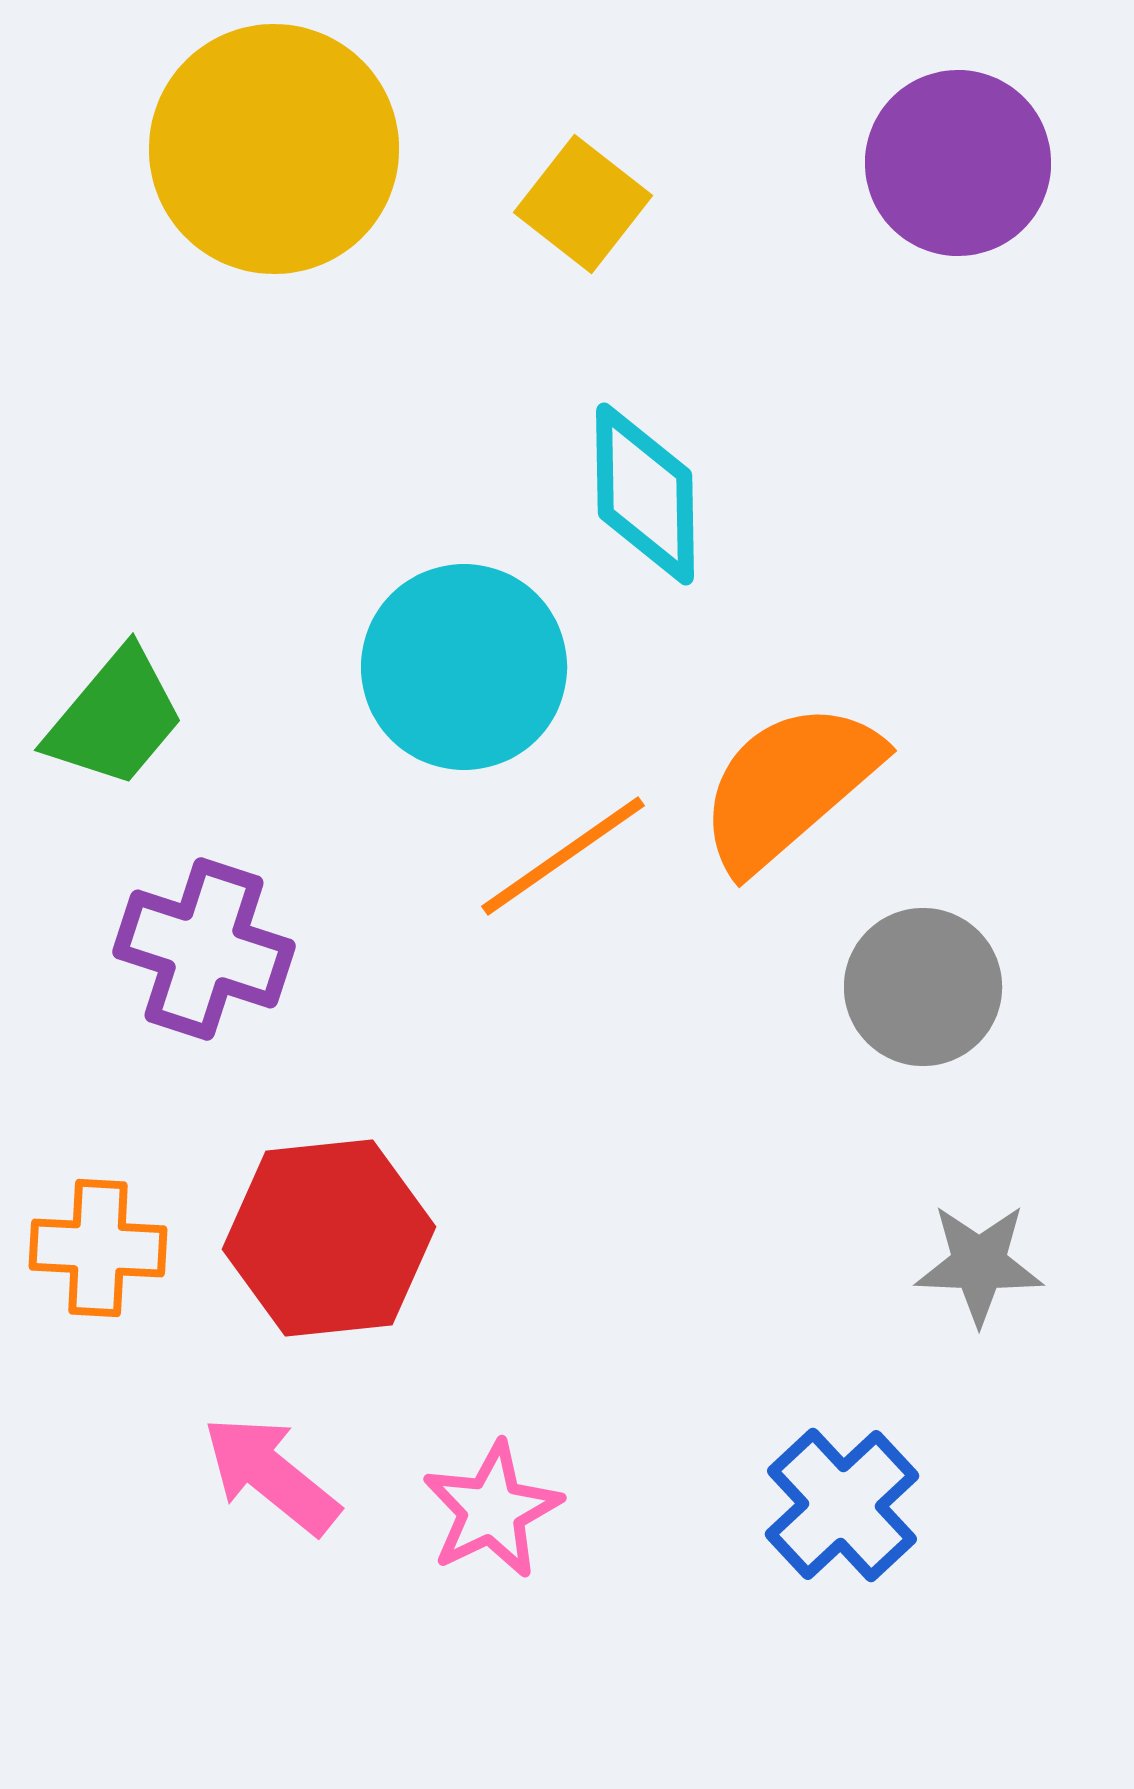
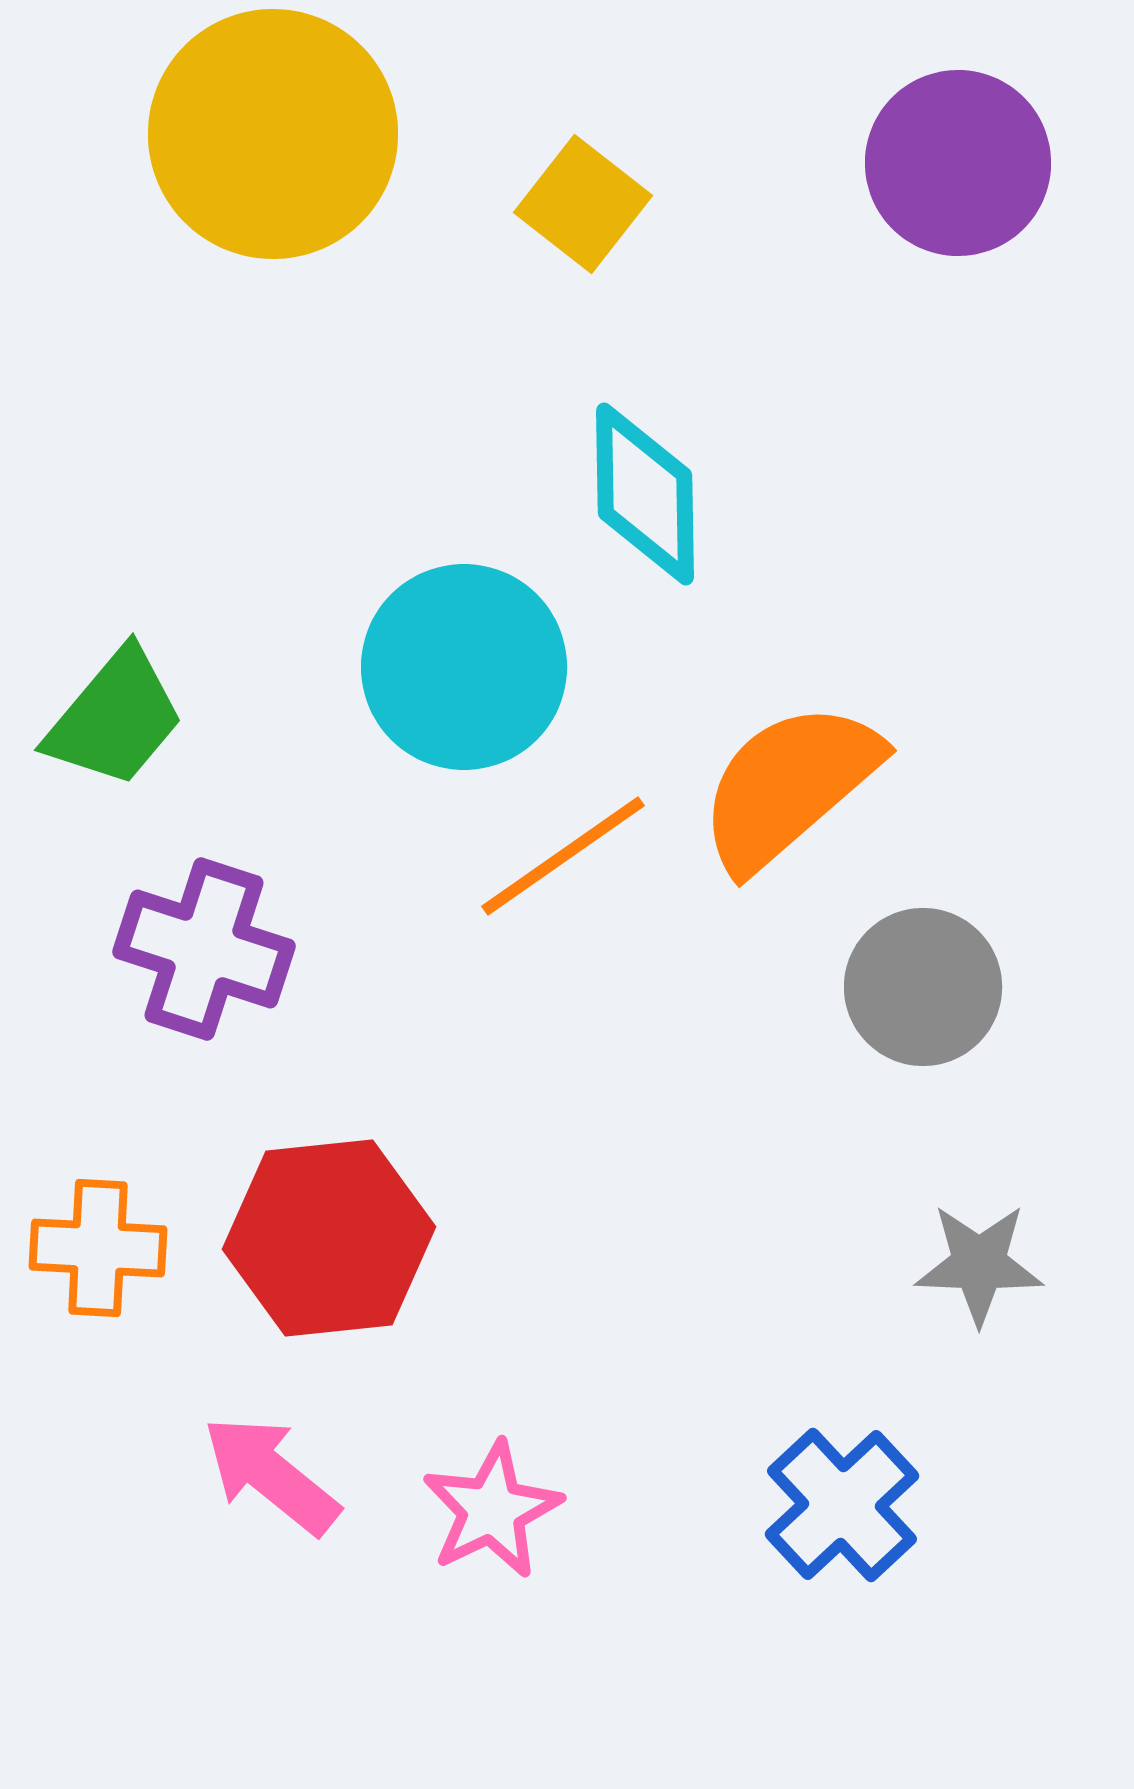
yellow circle: moved 1 px left, 15 px up
